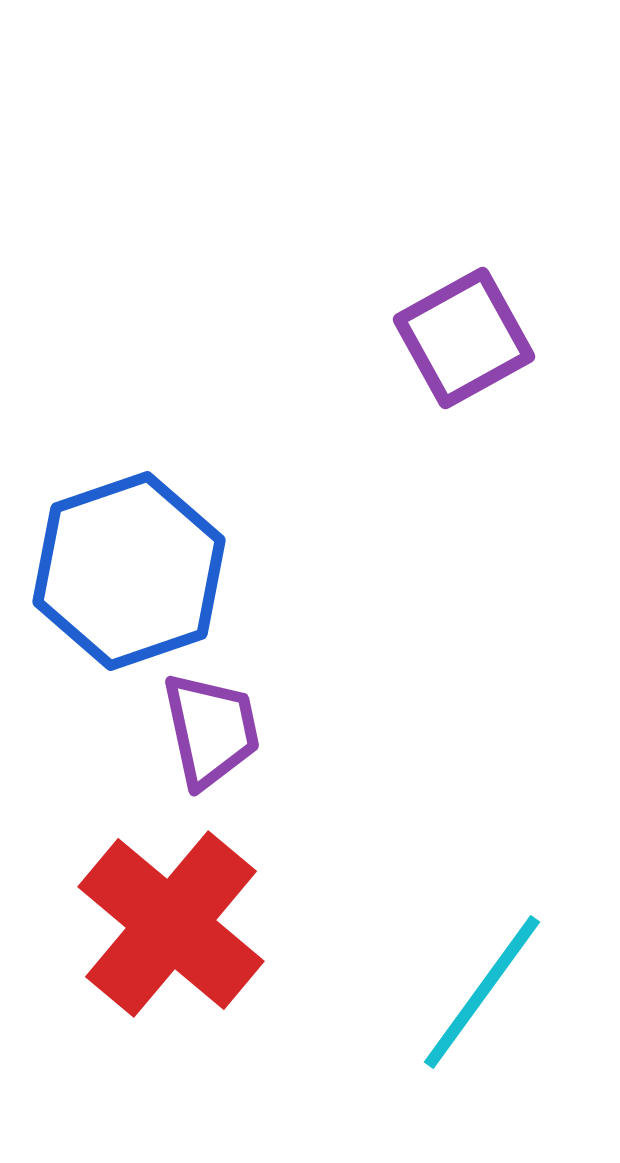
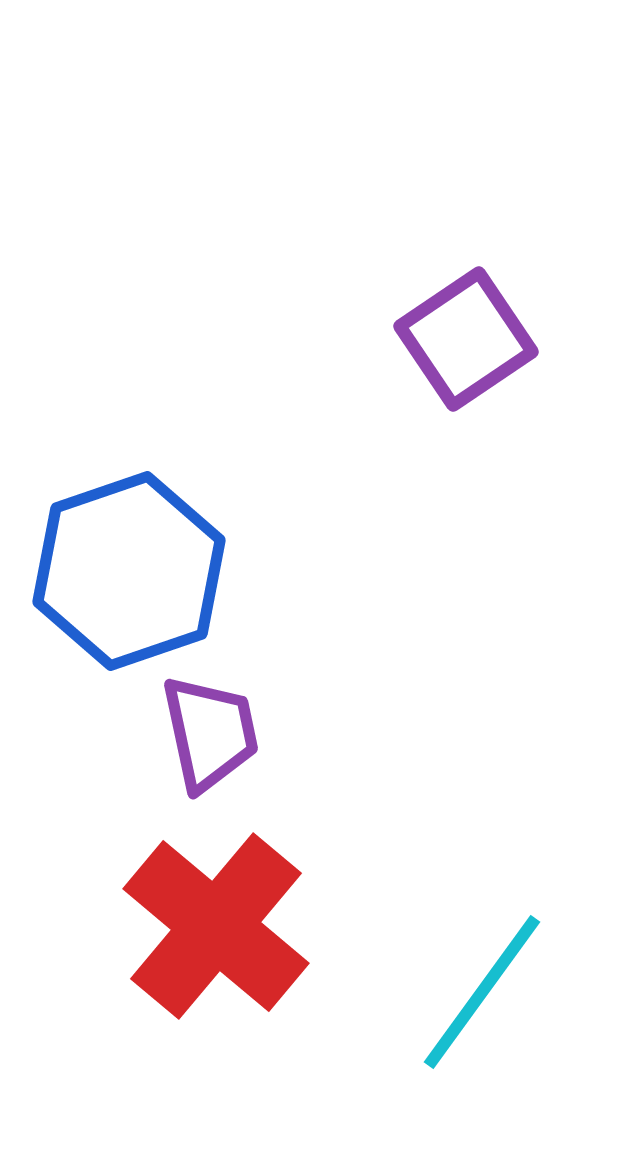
purple square: moved 2 px right, 1 px down; rotated 5 degrees counterclockwise
purple trapezoid: moved 1 px left, 3 px down
red cross: moved 45 px right, 2 px down
